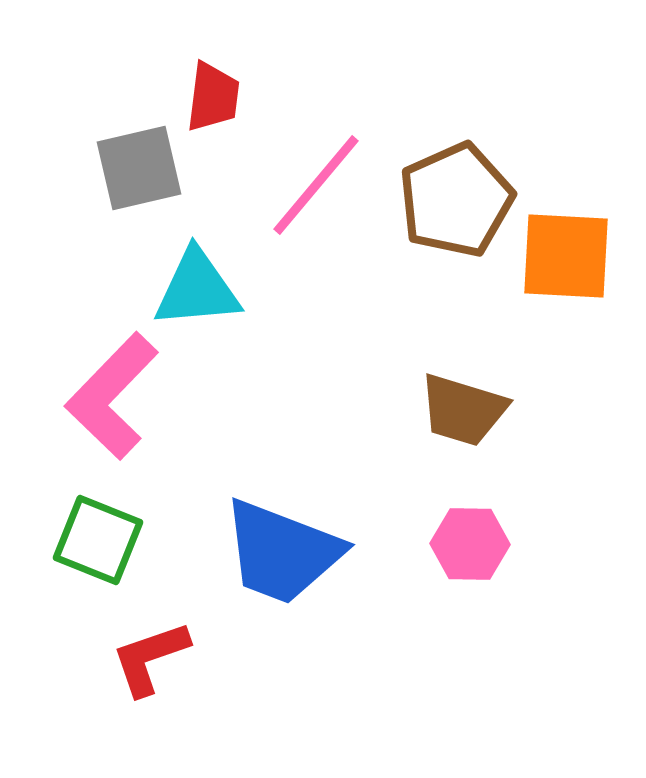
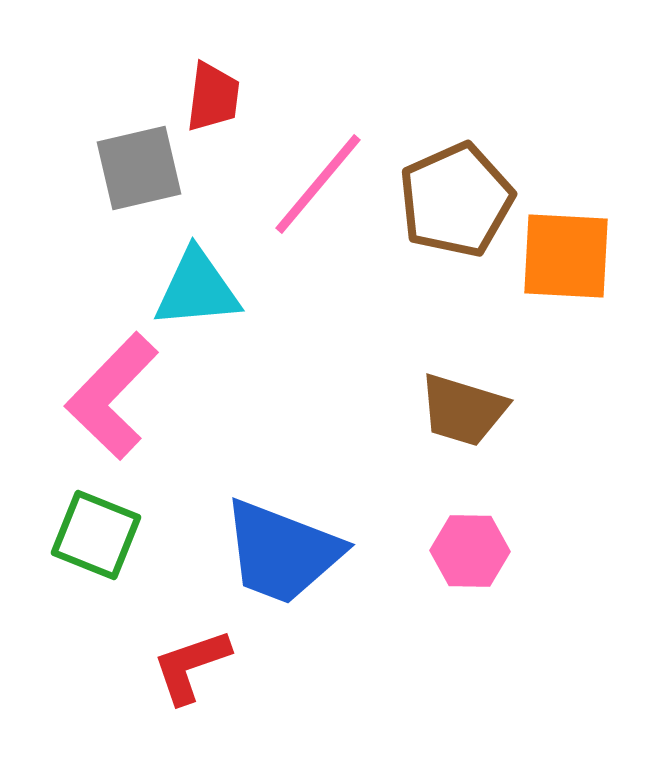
pink line: moved 2 px right, 1 px up
green square: moved 2 px left, 5 px up
pink hexagon: moved 7 px down
red L-shape: moved 41 px right, 8 px down
